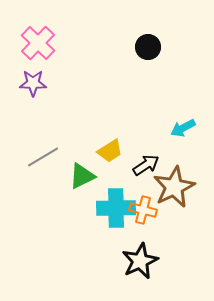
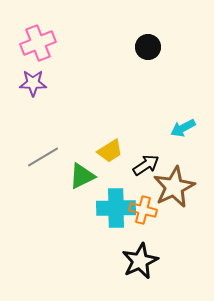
pink cross: rotated 24 degrees clockwise
